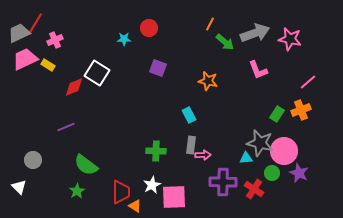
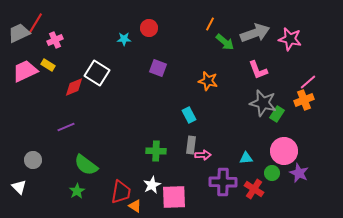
pink trapezoid: moved 12 px down
orange cross: moved 3 px right, 10 px up
gray star: moved 3 px right, 40 px up
red trapezoid: rotated 10 degrees clockwise
